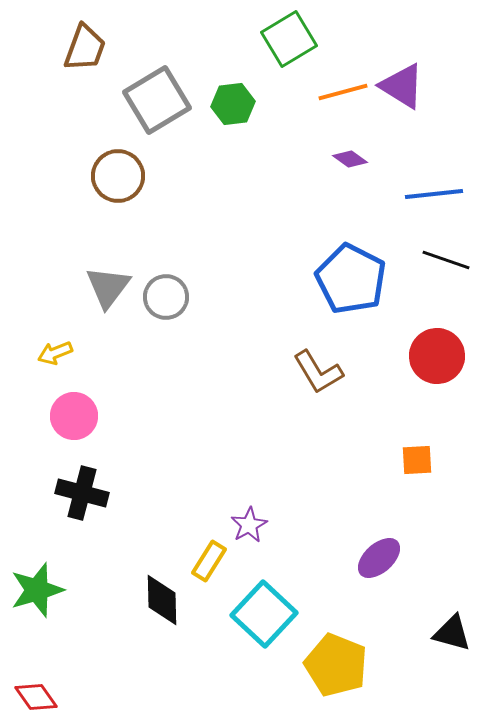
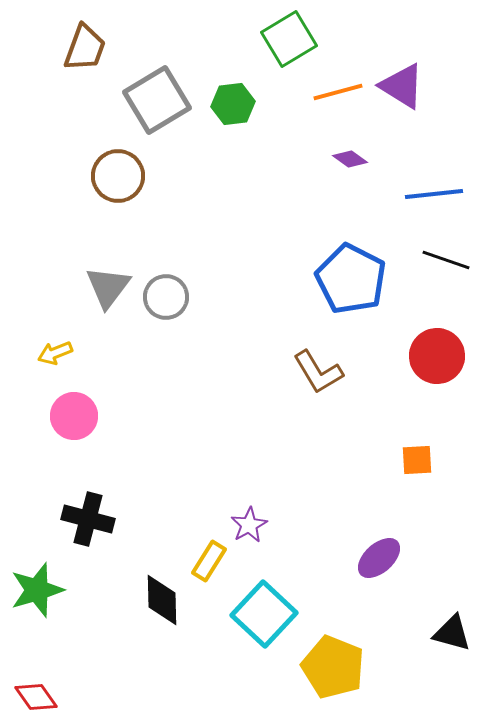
orange line: moved 5 px left
black cross: moved 6 px right, 26 px down
yellow pentagon: moved 3 px left, 2 px down
